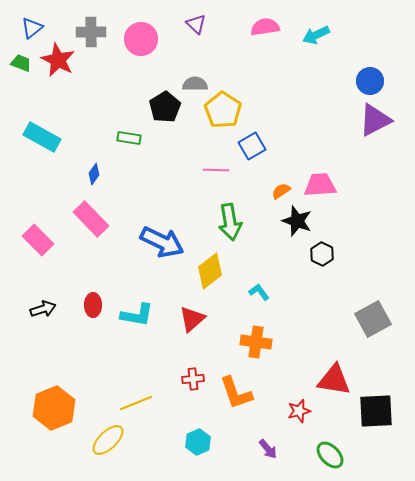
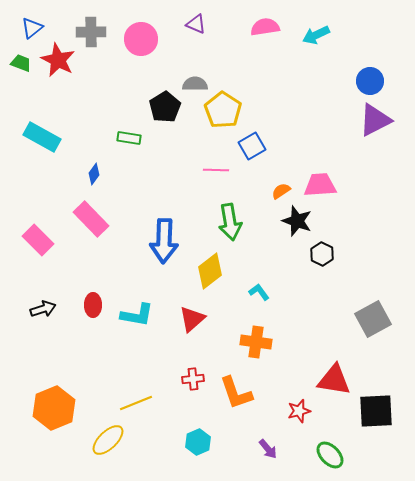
purple triangle at (196, 24): rotated 20 degrees counterclockwise
blue arrow at (162, 242): moved 2 px right, 1 px up; rotated 66 degrees clockwise
